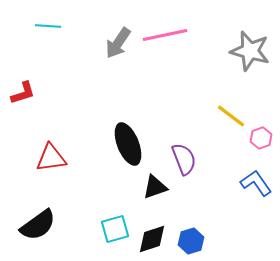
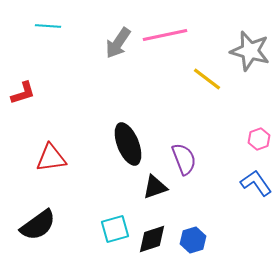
yellow line: moved 24 px left, 37 px up
pink hexagon: moved 2 px left, 1 px down
blue hexagon: moved 2 px right, 1 px up
